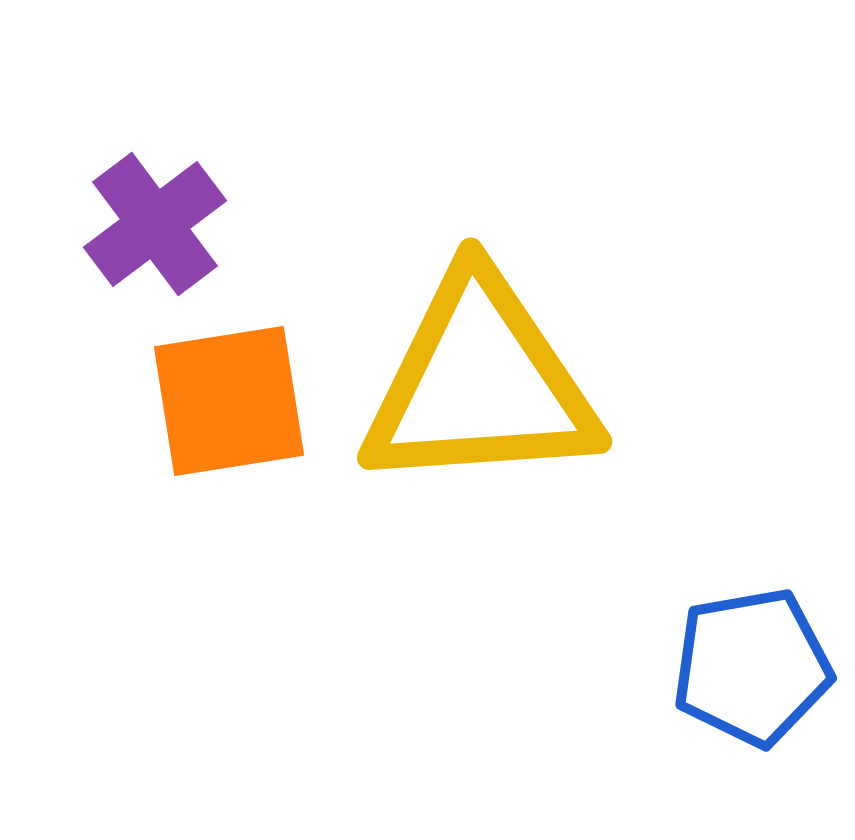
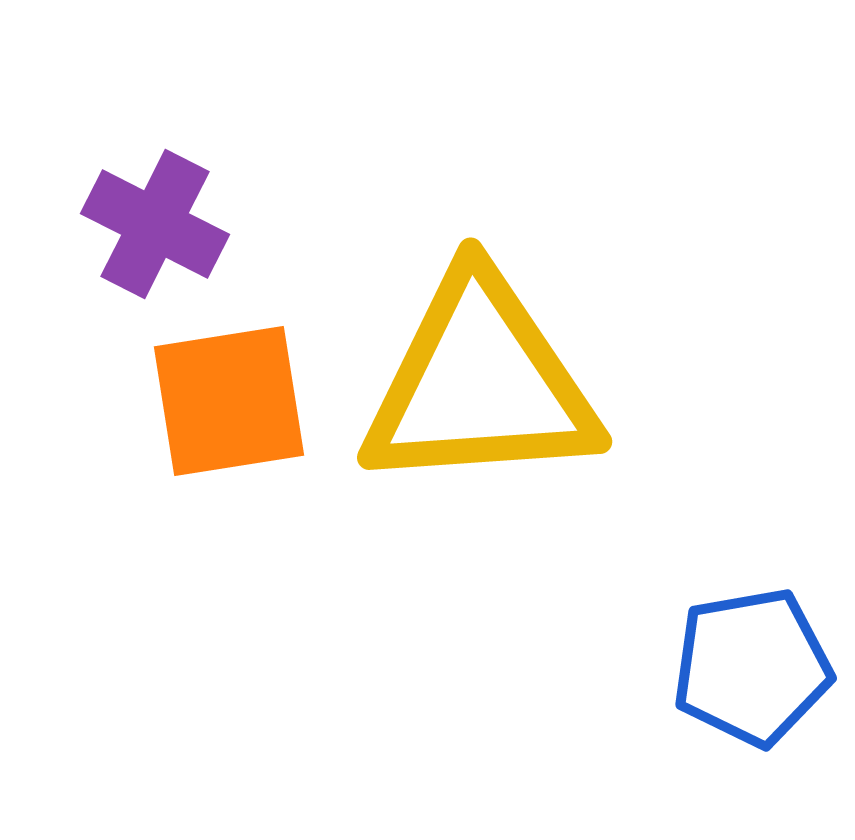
purple cross: rotated 26 degrees counterclockwise
